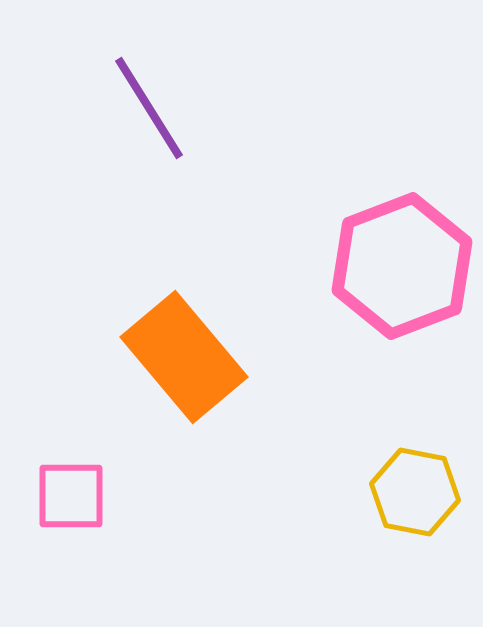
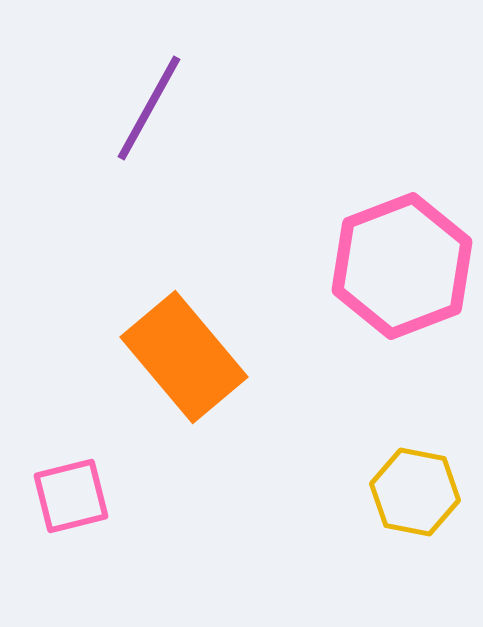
purple line: rotated 61 degrees clockwise
pink square: rotated 14 degrees counterclockwise
